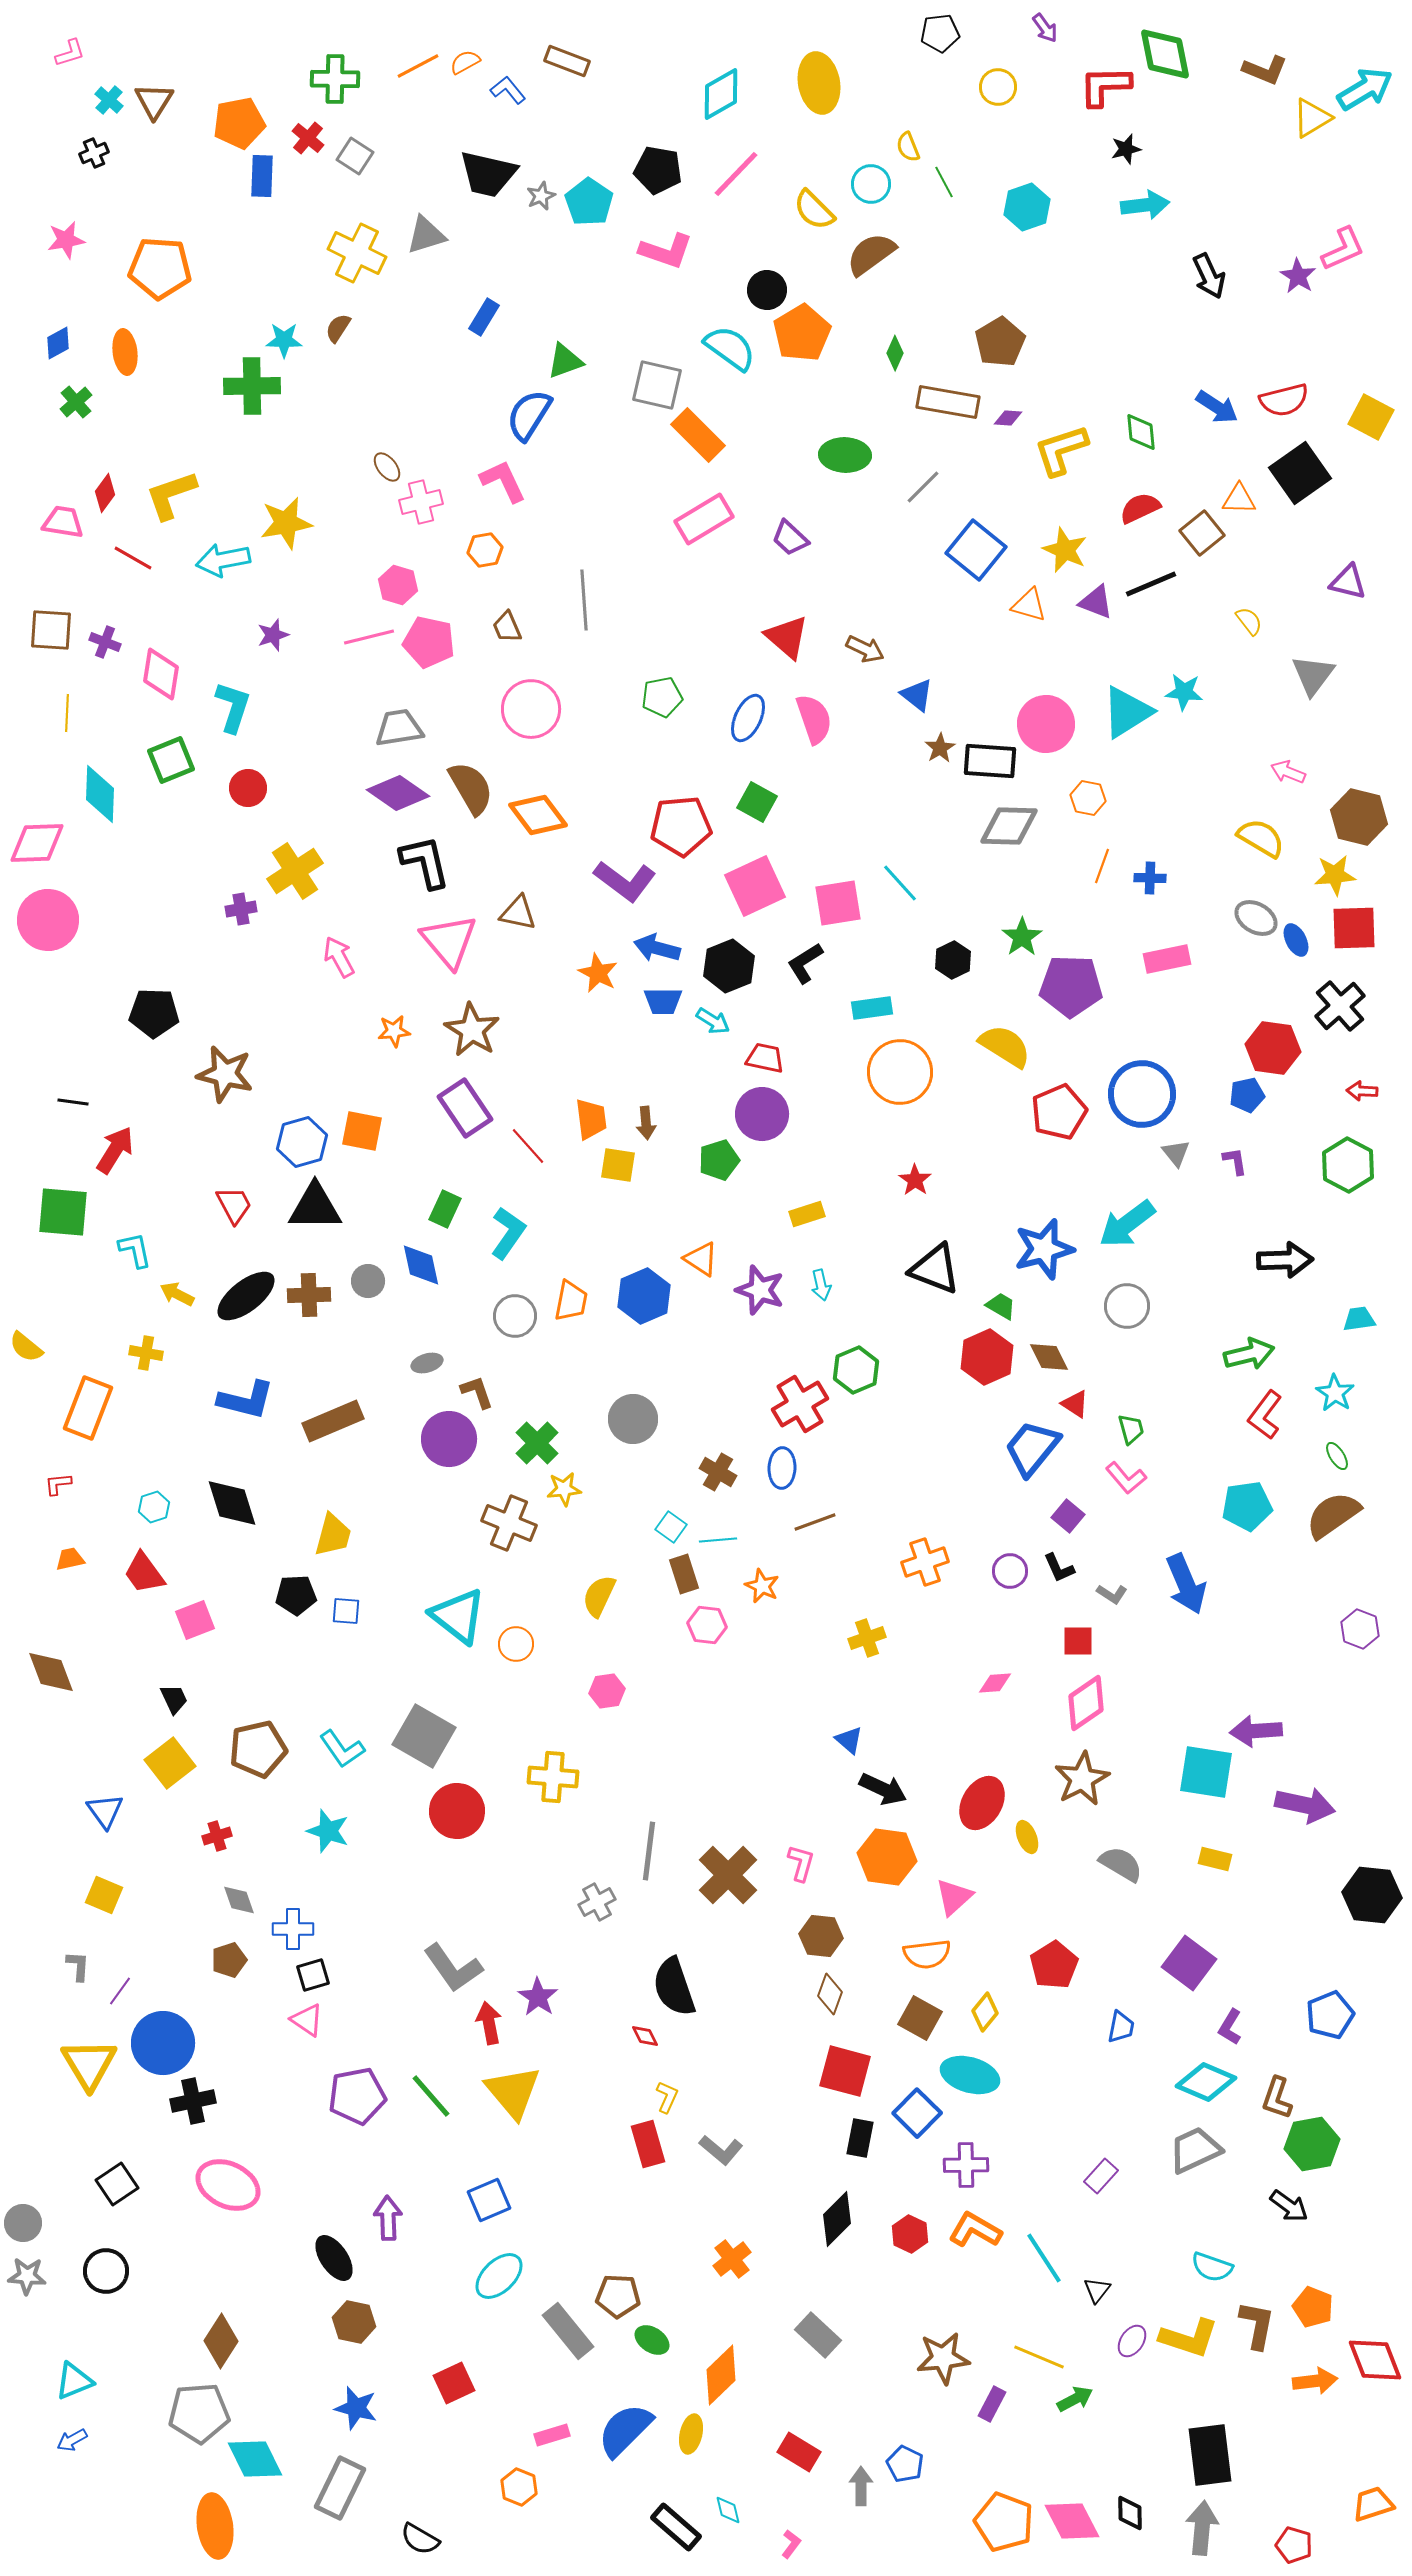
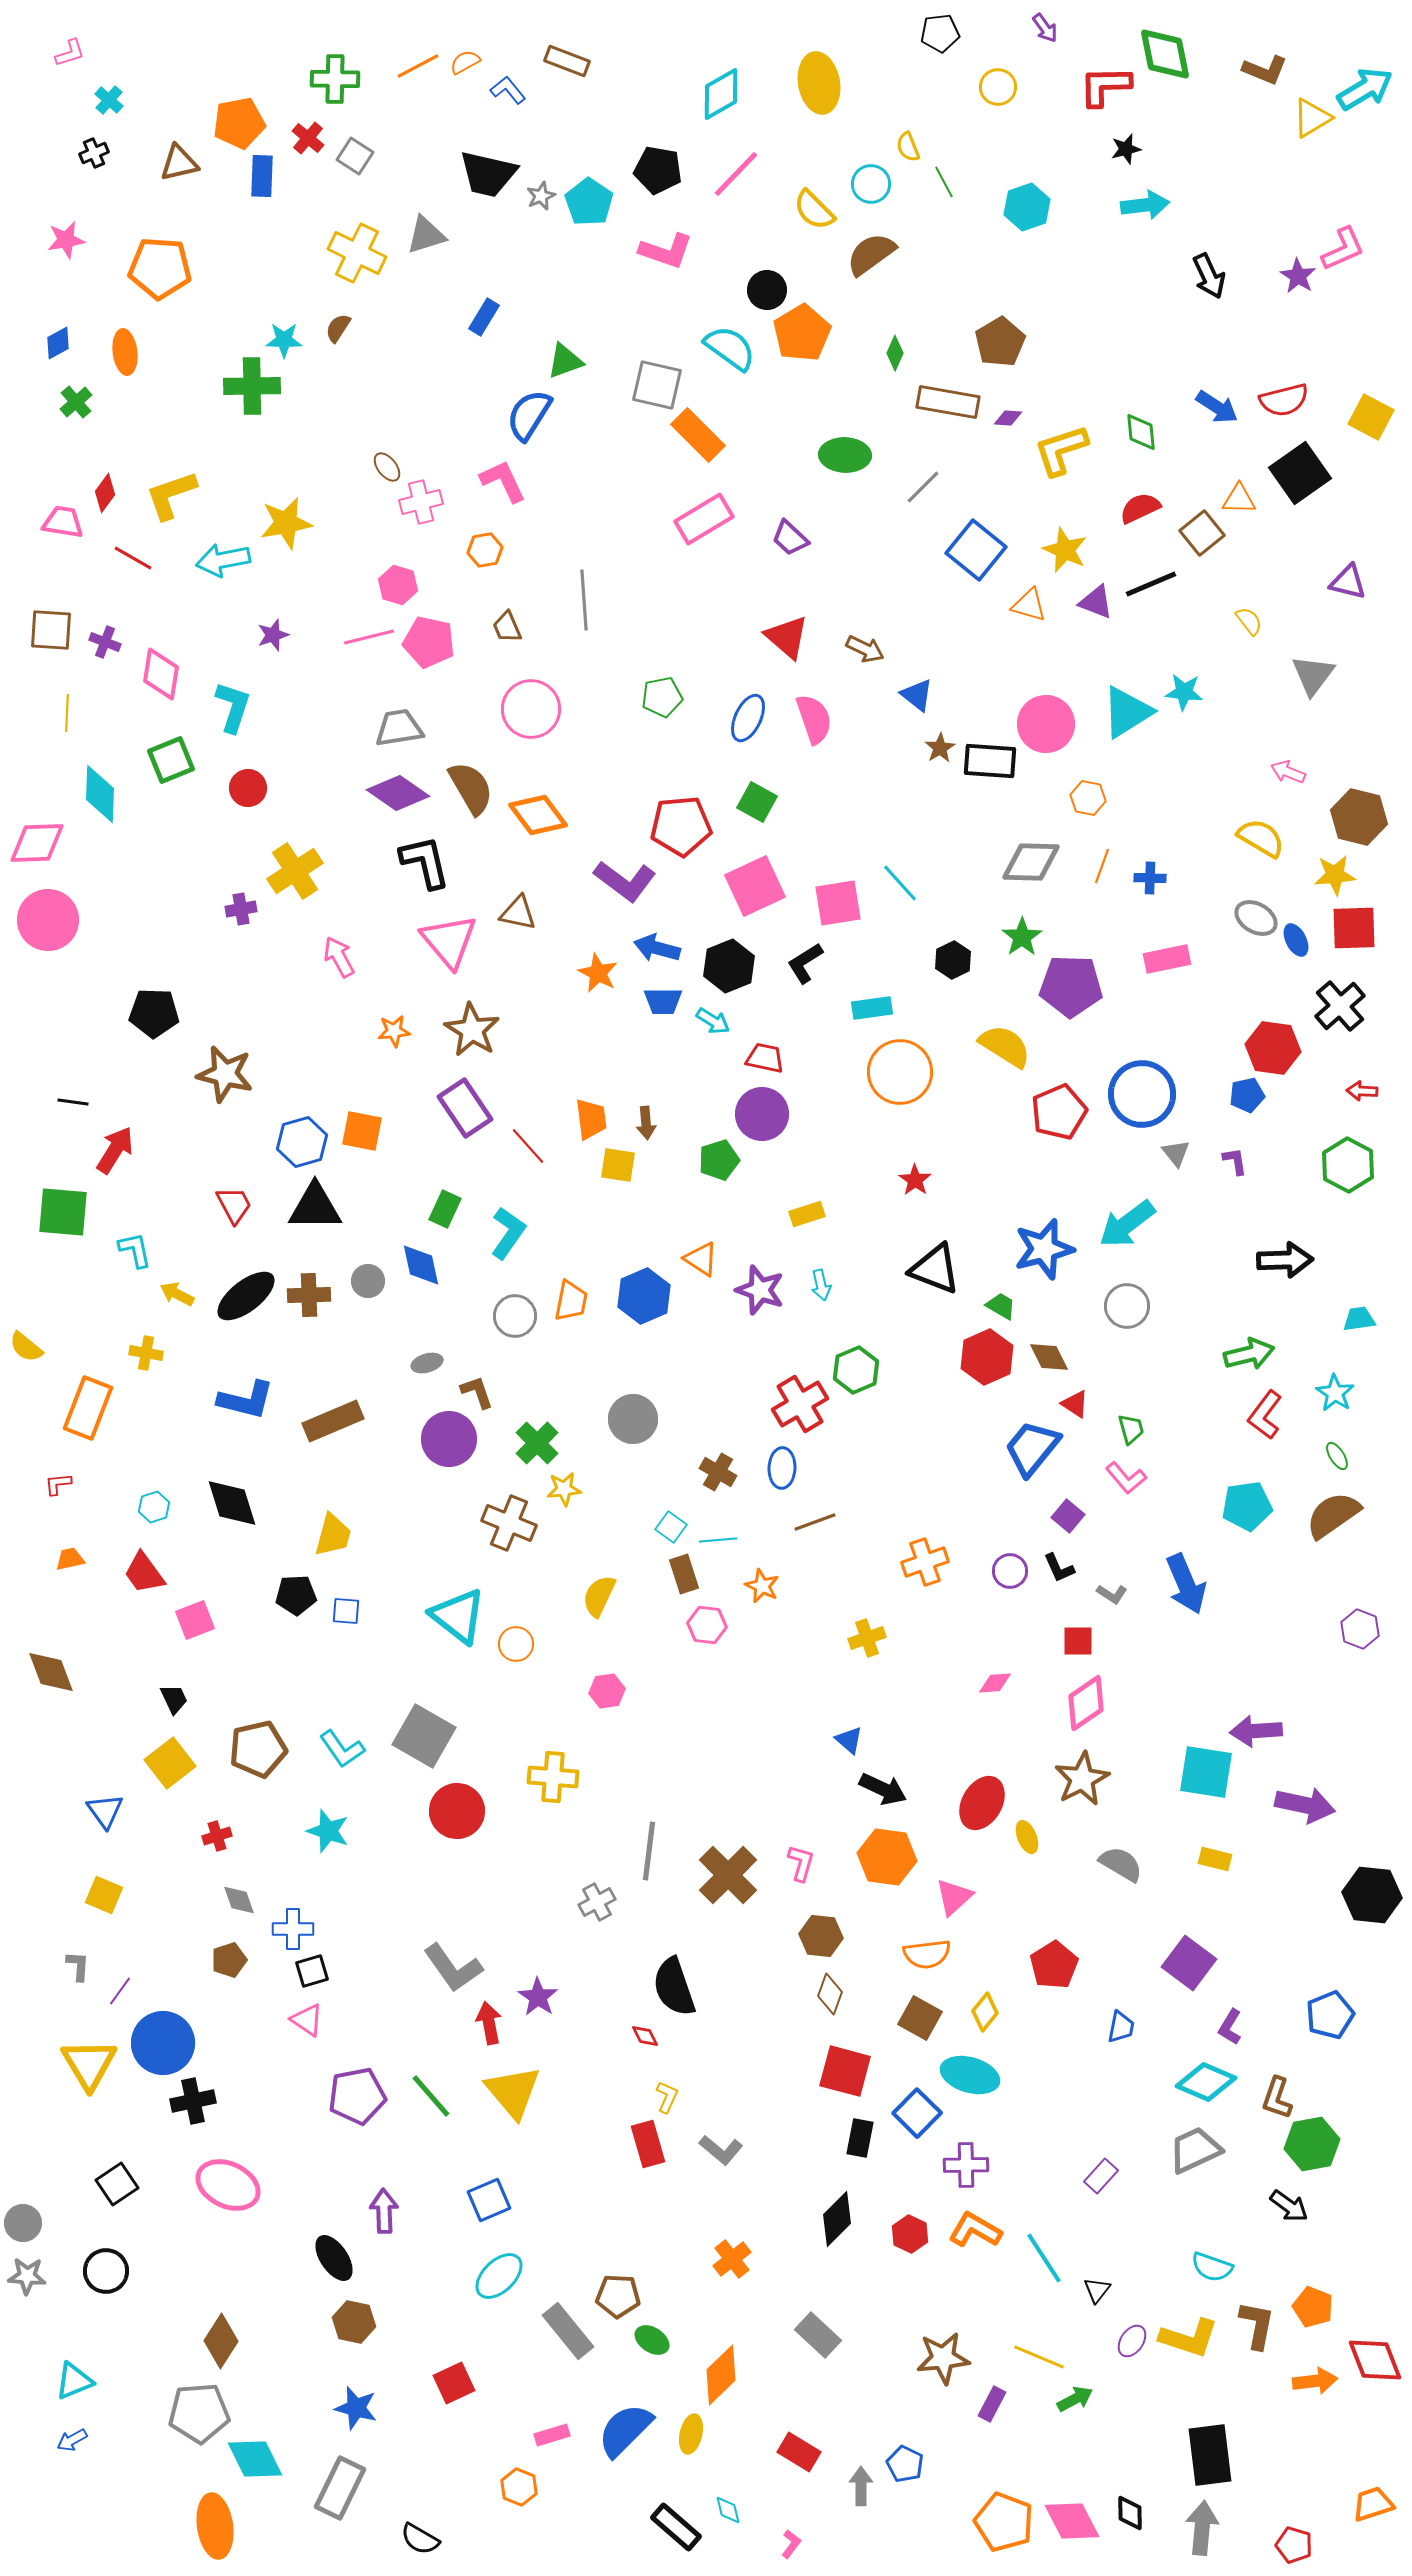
brown triangle at (154, 101): moved 25 px right, 62 px down; rotated 45 degrees clockwise
gray diamond at (1009, 826): moved 22 px right, 36 px down
black square at (313, 1975): moved 1 px left, 4 px up
purple arrow at (388, 2218): moved 4 px left, 7 px up
